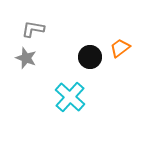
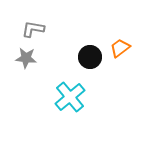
gray star: rotated 15 degrees counterclockwise
cyan cross: rotated 8 degrees clockwise
